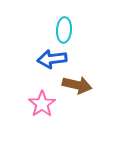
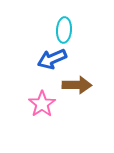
blue arrow: rotated 16 degrees counterclockwise
brown arrow: rotated 12 degrees counterclockwise
